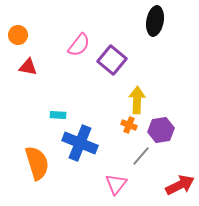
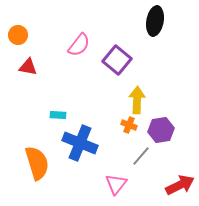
purple square: moved 5 px right
